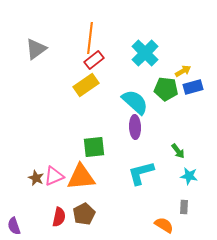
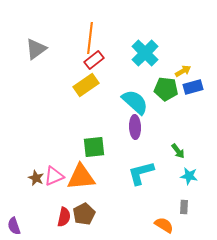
red semicircle: moved 5 px right
